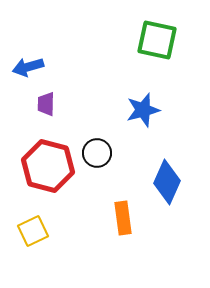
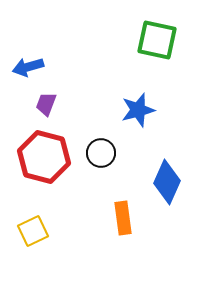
purple trapezoid: rotated 20 degrees clockwise
blue star: moved 5 px left
black circle: moved 4 px right
red hexagon: moved 4 px left, 9 px up
